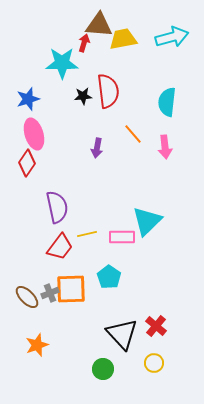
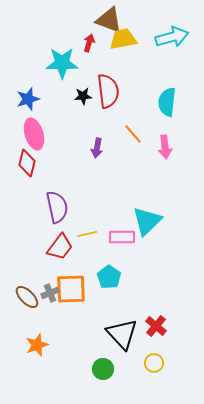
brown triangle: moved 10 px right, 5 px up; rotated 16 degrees clockwise
red arrow: moved 5 px right
red diamond: rotated 20 degrees counterclockwise
